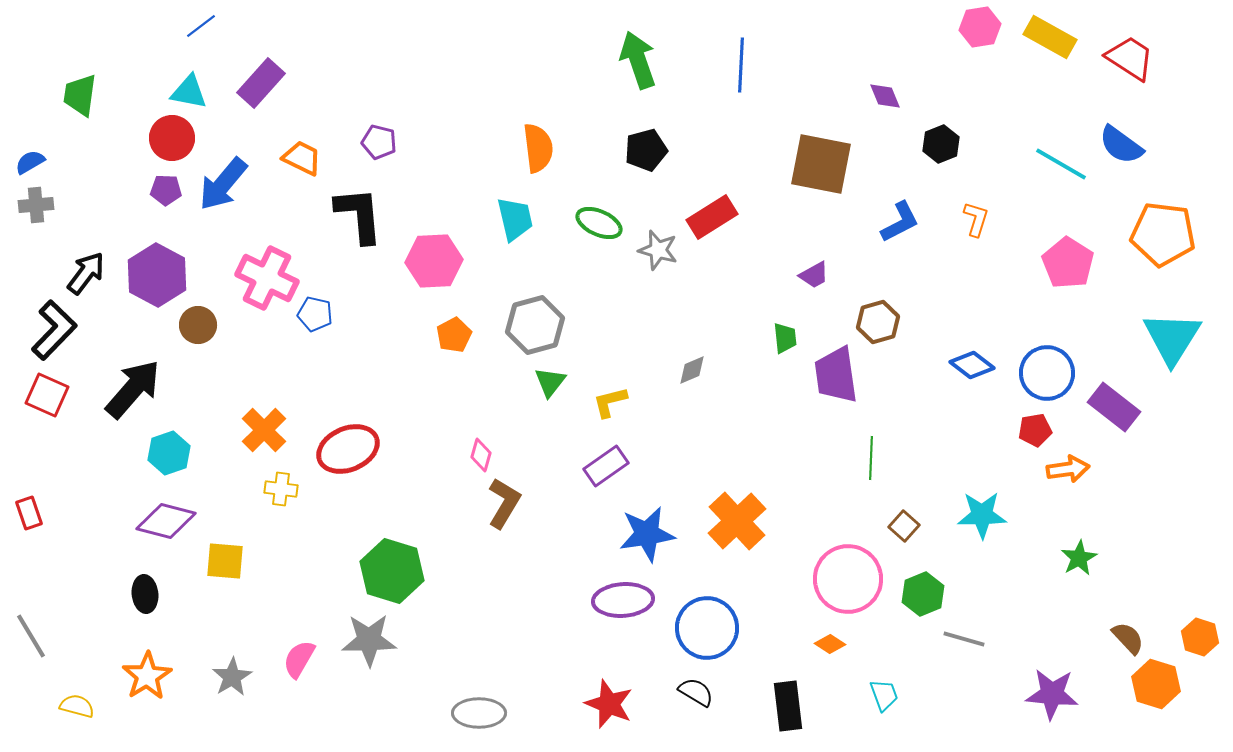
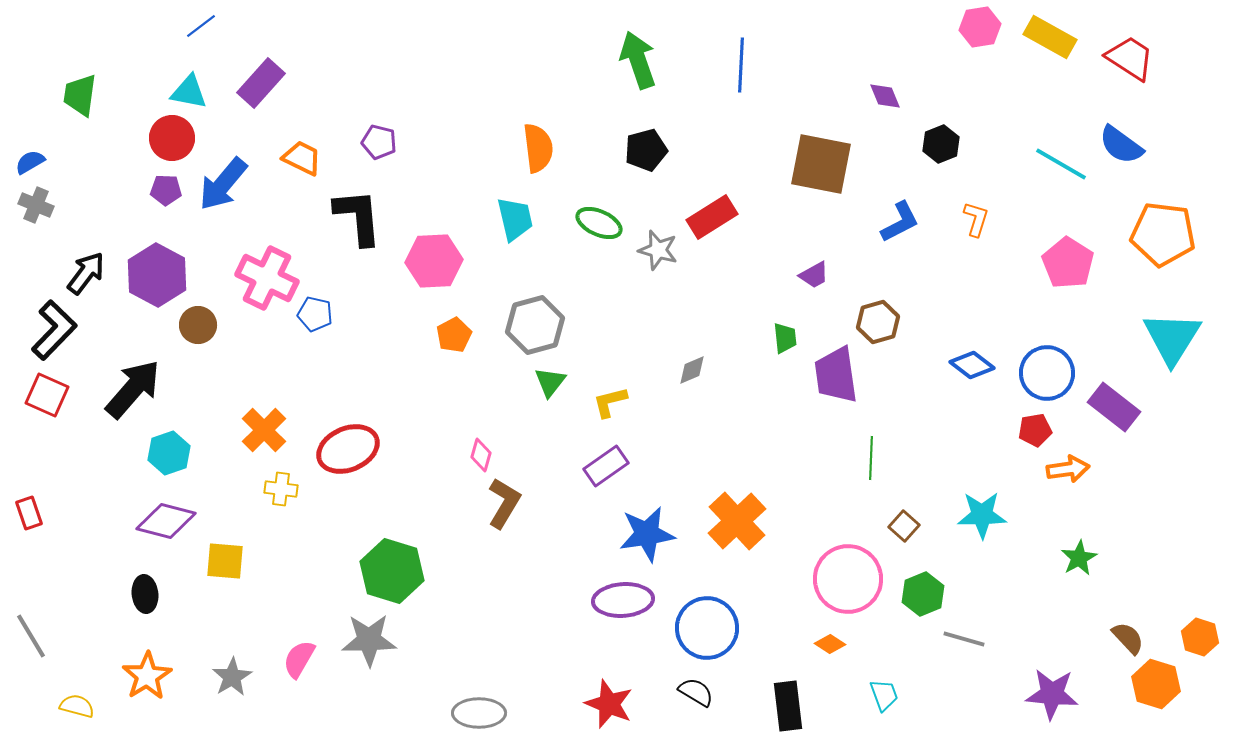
gray cross at (36, 205): rotated 28 degrees clockwise
black L-shape at (359, 215): moved 1 px left, 2 px down
